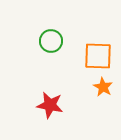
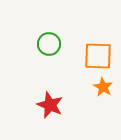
green circle: moved 2 px left, 3 px down
red star: rotated 12 degrees clockwise
